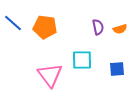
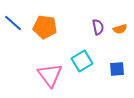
cyan square: moved 1 px down; rotated 30 degrees counterclockwise
